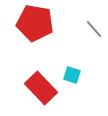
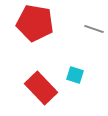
gray line: rotated 30 degrees counterclockwise
cyan square: moved 3 px right
